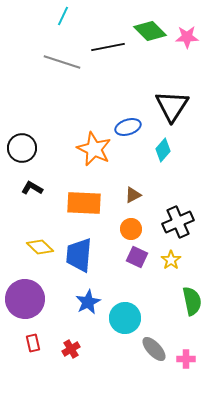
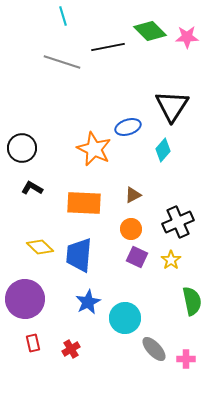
cyan line: rotated 42 degrees counterclockwise
